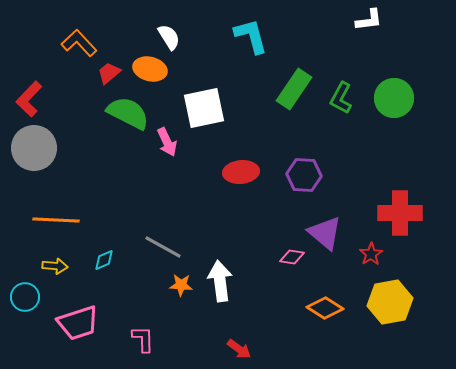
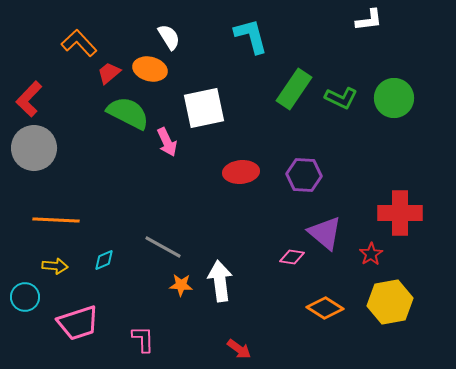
green L-shape: rotated 92 degrees counterclockwise
